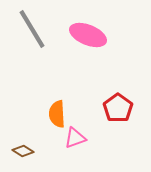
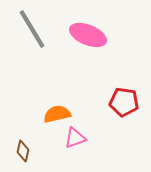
red pentagon: moved 6 px right, 6 px up; rotated 28 degrees counterclockwise
orange semicircle: rotated 80 degrees clockwise
brown diamond: rotated 70 degrees clockwise
